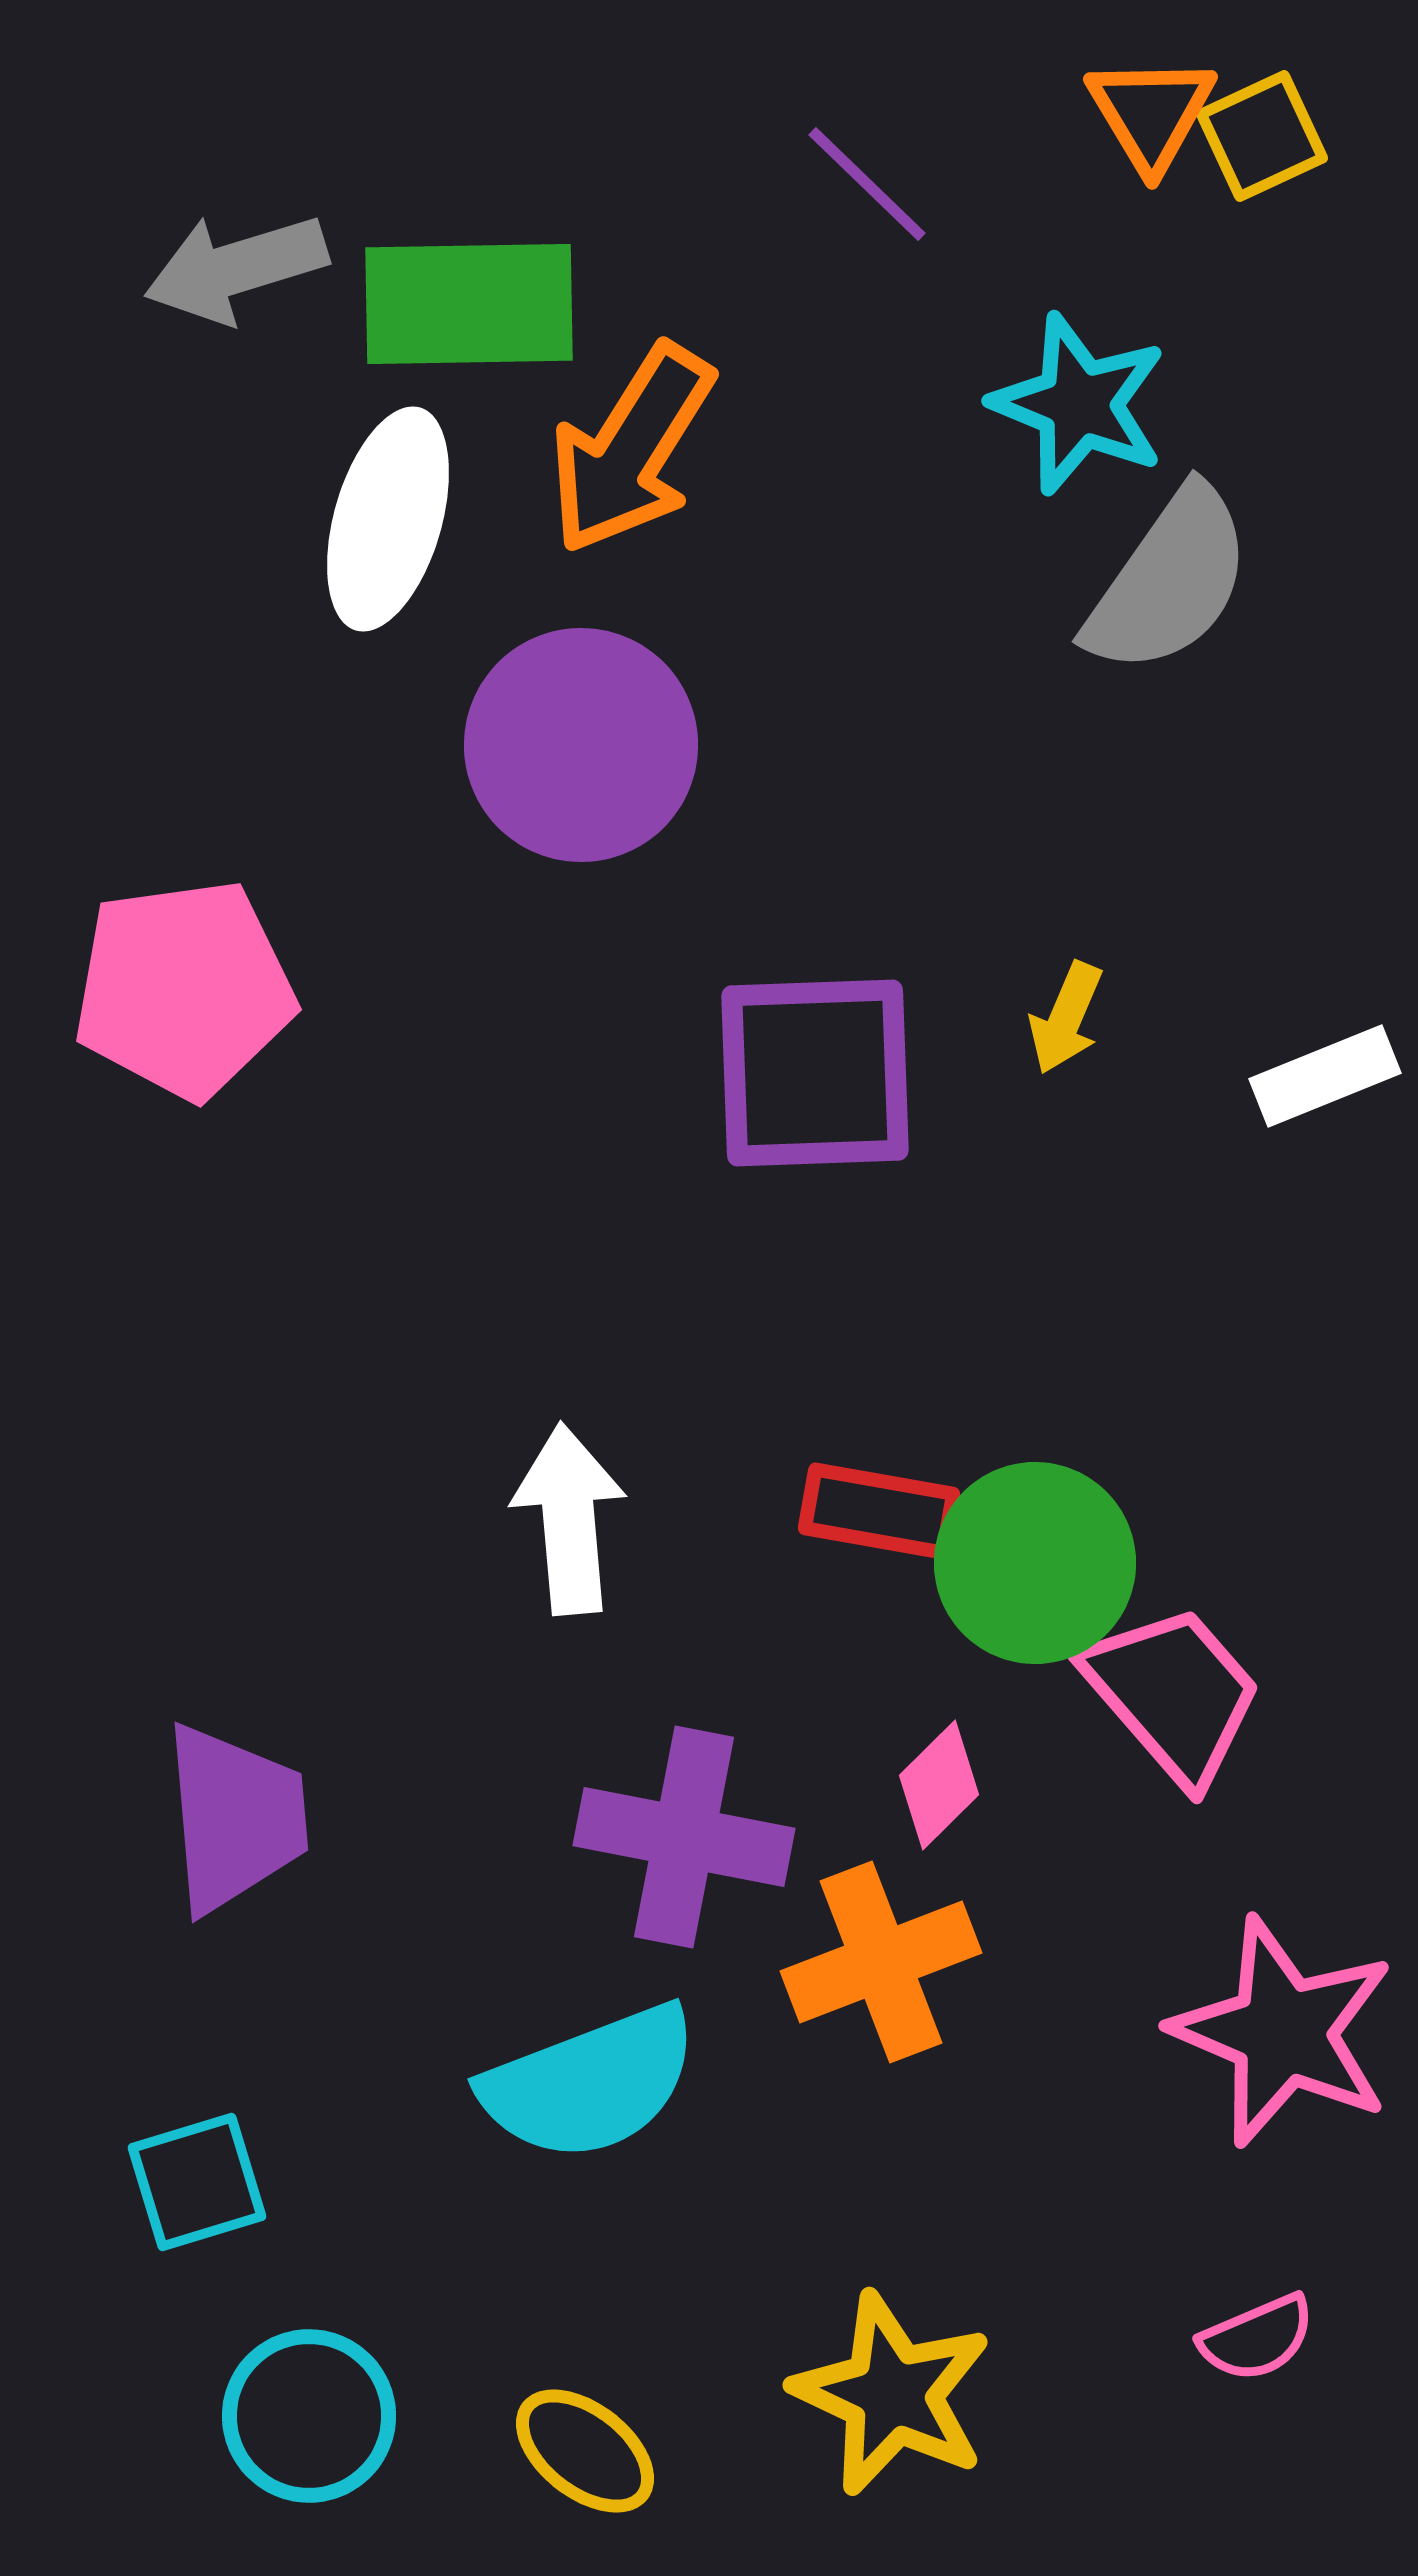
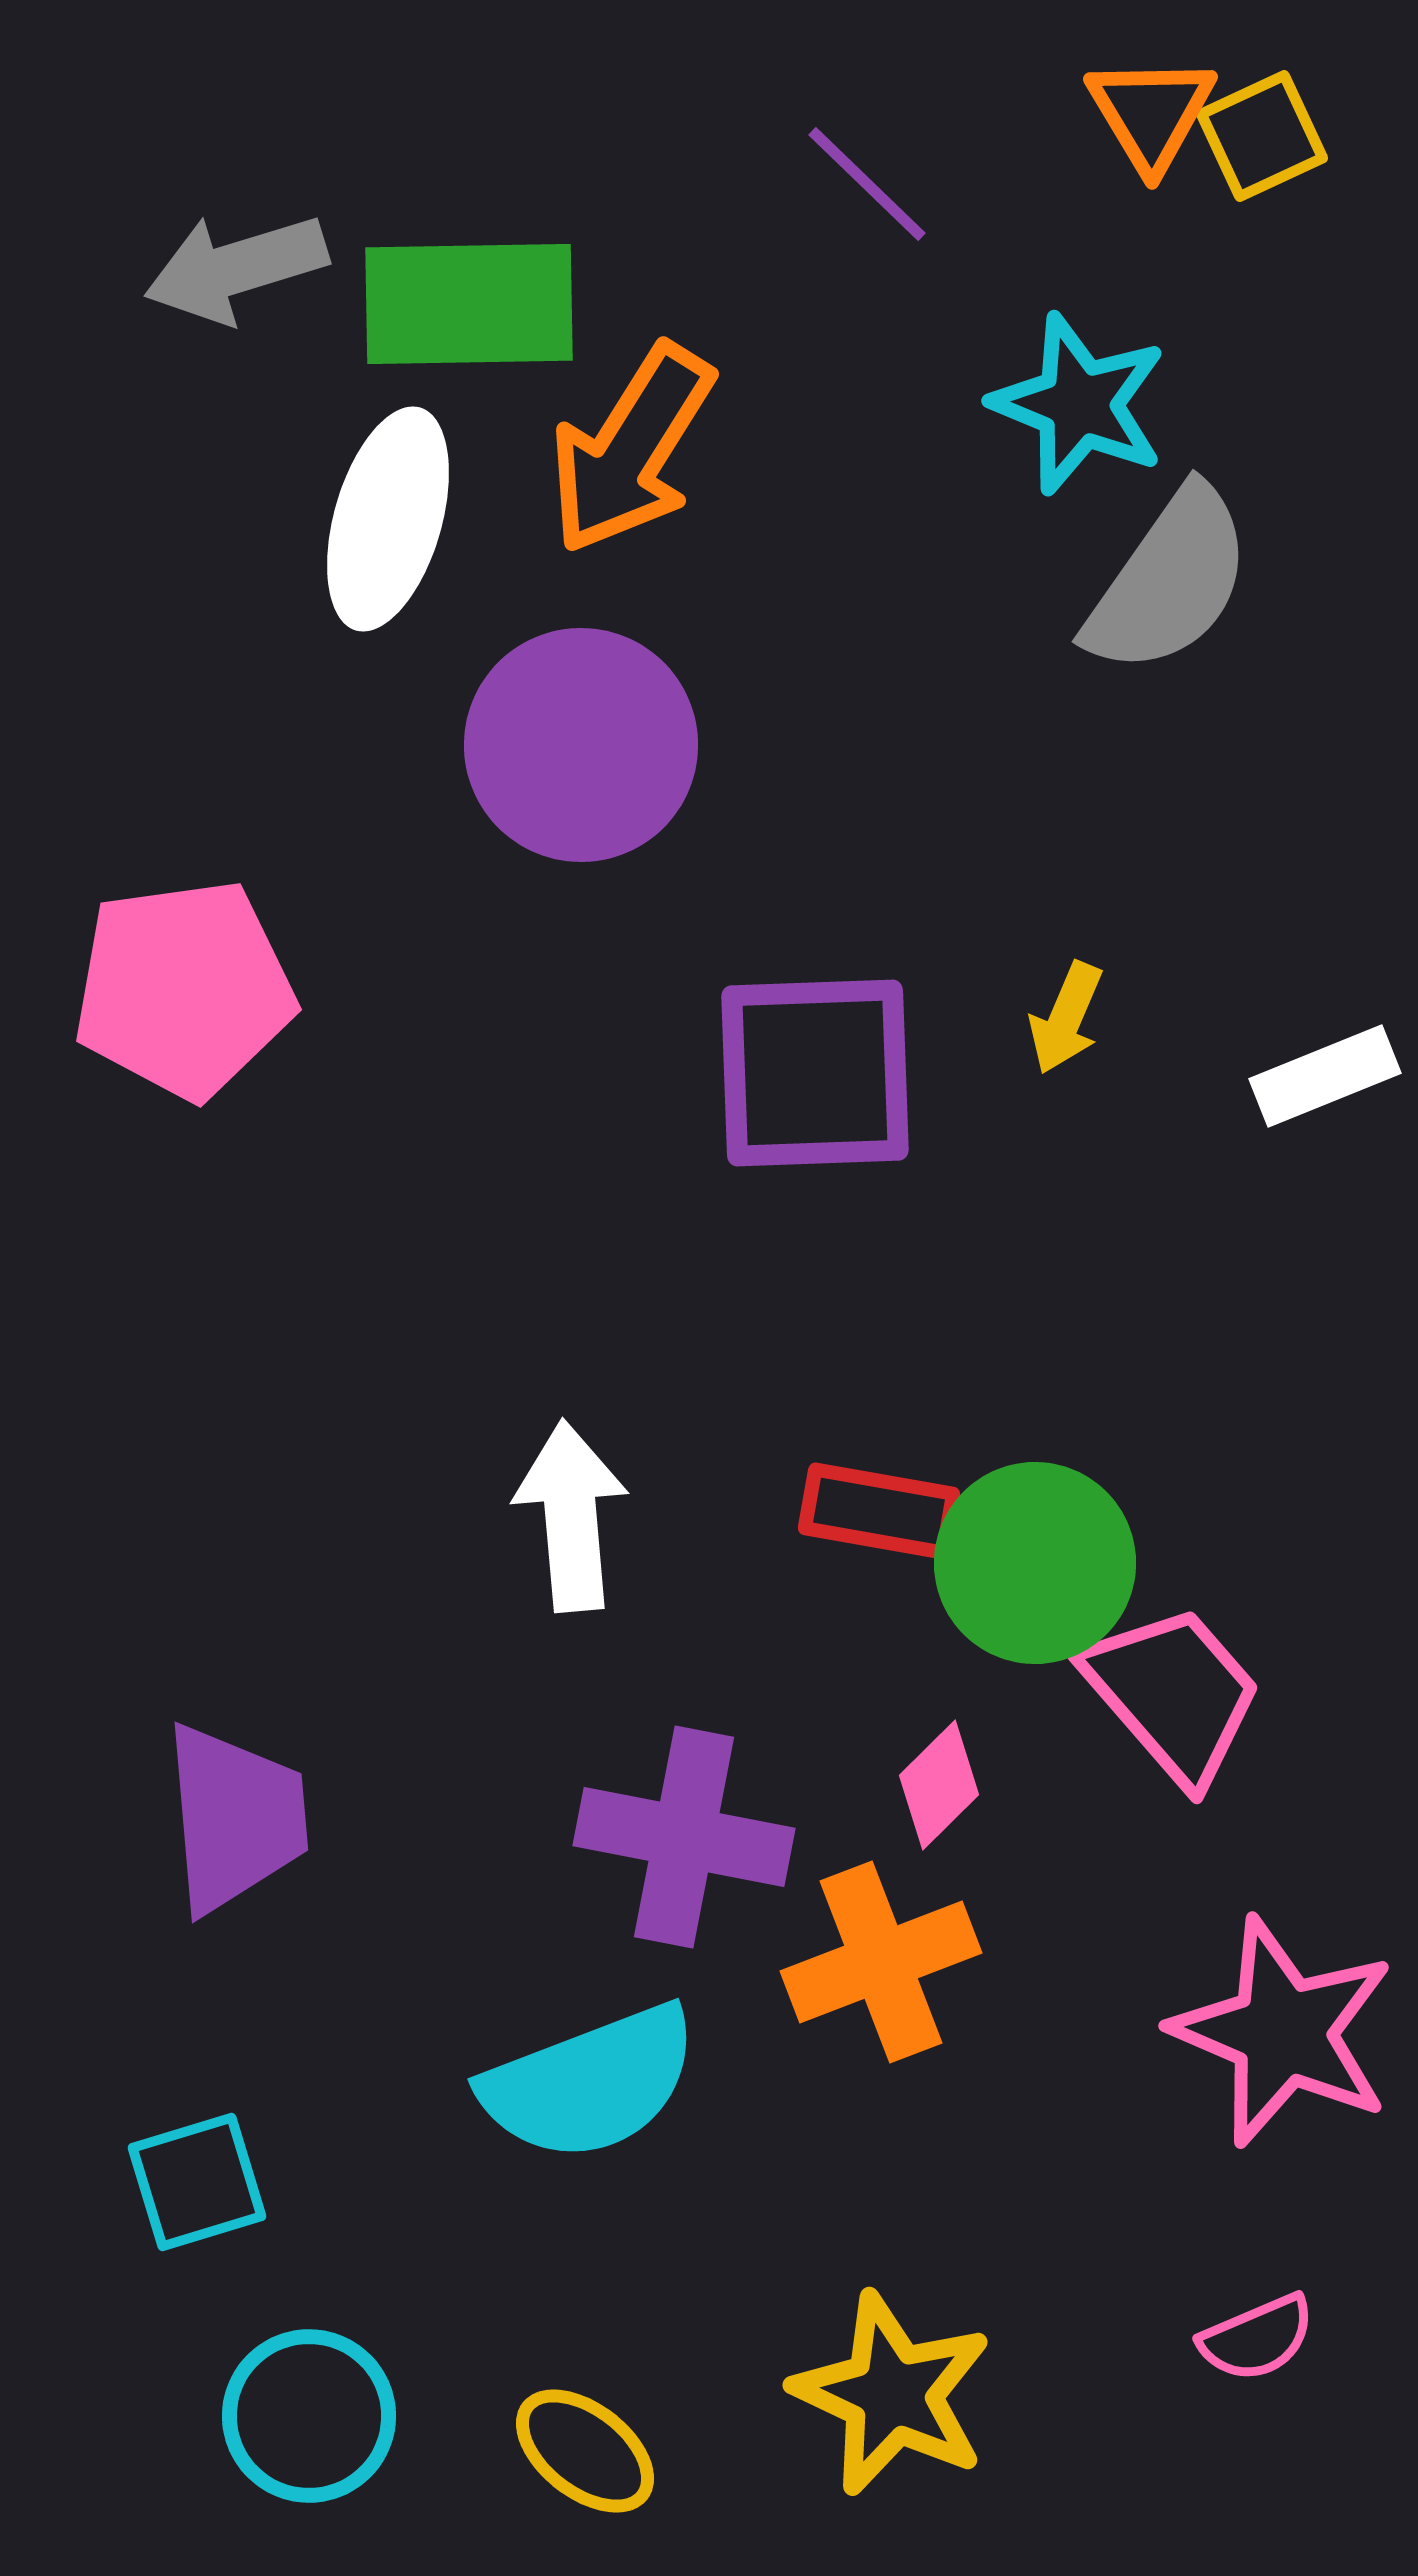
white arrow: moved 2 px right, 3 px up
